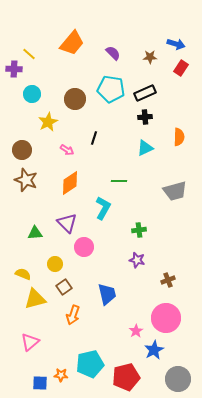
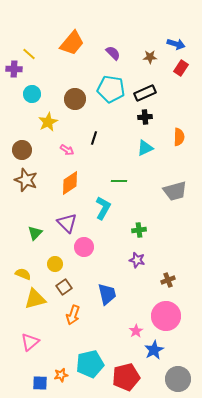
green triangle at (35, 233): rotated 42 degrees counterclockwise
pink circle at (166, 318): moved 2 px up
orange star at (61, 375): rotated 16 degrees counterclockwise
